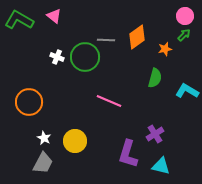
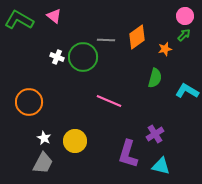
green circle: moved 2 px left
